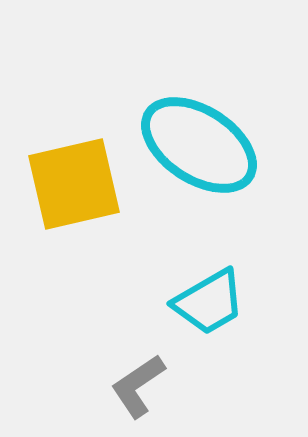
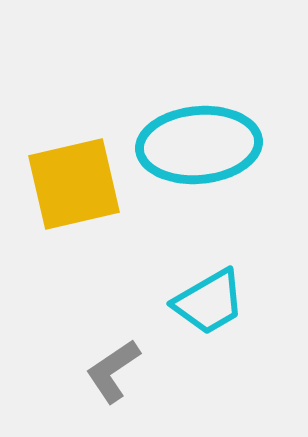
cyan ellipse: rotated 38 degrees counterclockwise
gray L-shape: moved 25 px left, 15 px up
